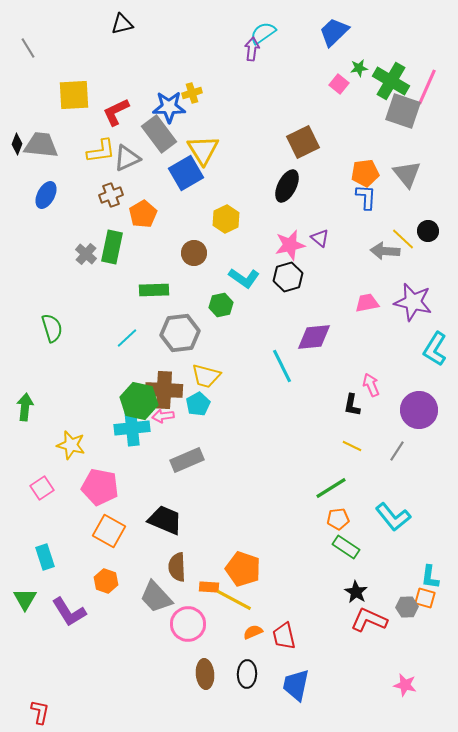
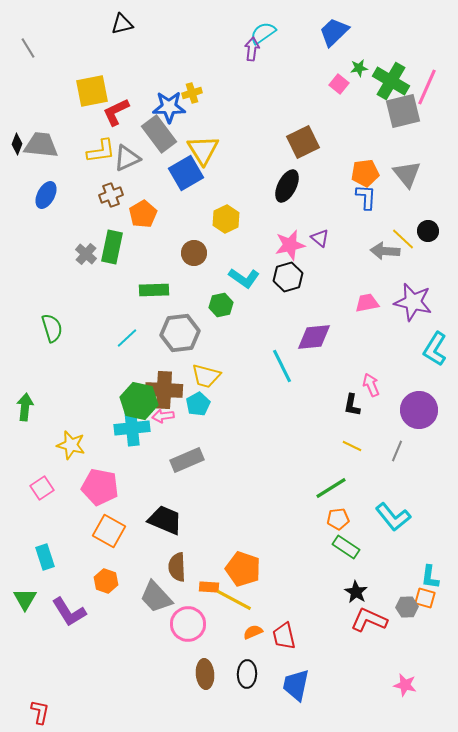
yellow square at (74, 95): moved 18 px right, 4 px up; rotated 8 degrees counterclockwise
gray square at (403, 111): rotated 33 degrees counterclockwise
gray line at (397, 451): rotated 10 degrees counterclockwise
